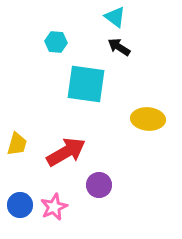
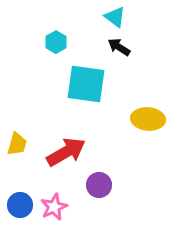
cyan hexagon: rotated 25 degrees clockwise
